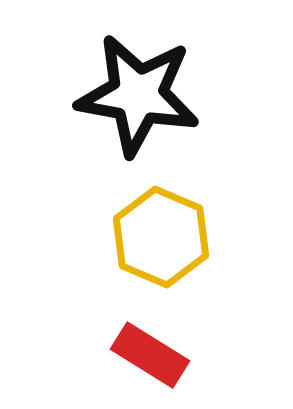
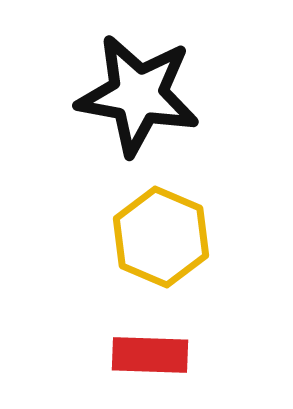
red rectangle: rotated 30 degrees counterclockwise
